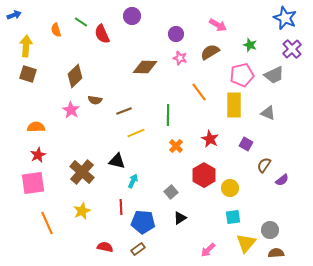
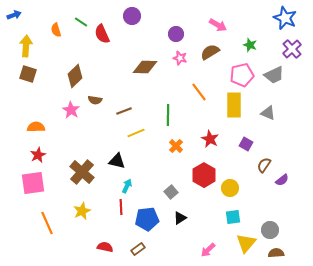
cyan arrow at (133, 181): moved 6 px left, 5 px down
blue pentagon at (143, 222): moved 4 px right, 3 px up; rotated 10 degrees counterclockwise
